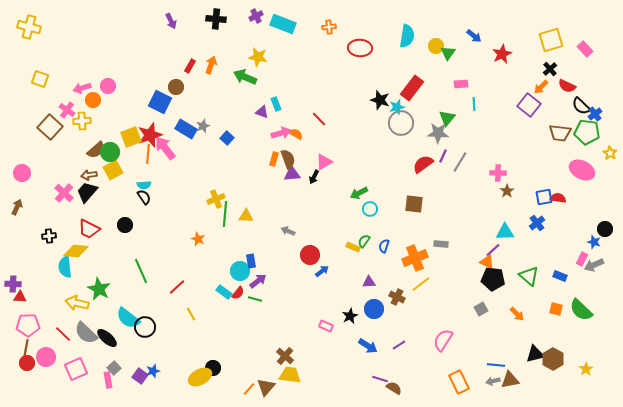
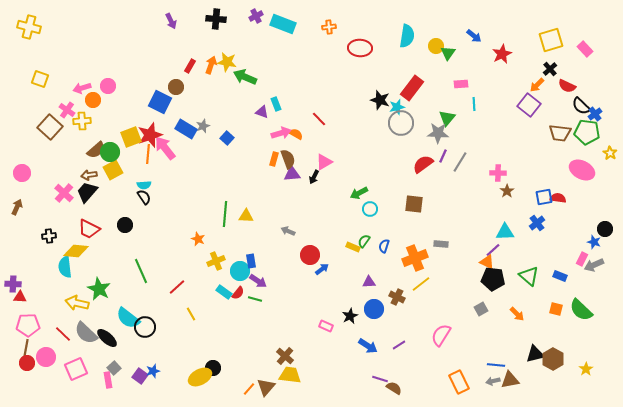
yellow star at (258, 57): moved 31 px left, 5 px down
orange arrow at (541, 87): moved 4 px left, 2 px up
yellow cross at (216, 199): moved 62 px down
blue arrow at (322, 271): moved 2 px up
purple arrow at (258, 281): rotated 72 degrees clockwise
pink semicircle at (443, 340): moved 2 px left, 5 px up
